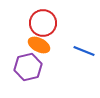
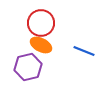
red circle: moved 2 px left
orange ellipse: moved 2 px right
